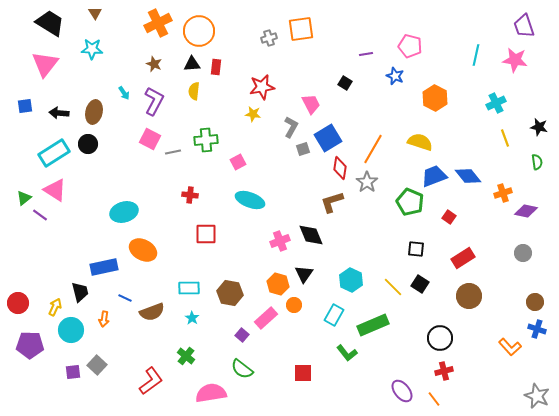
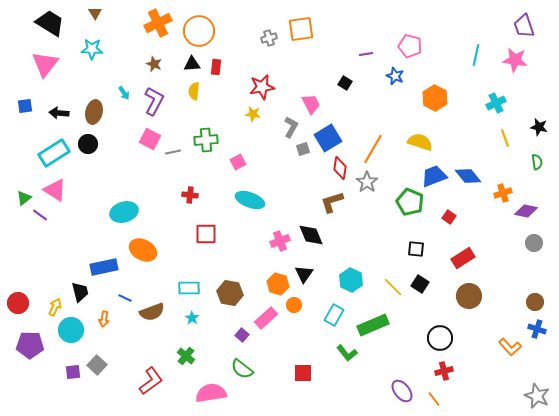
gray circle at (523, 253): moved 11 px right, 10 px up
